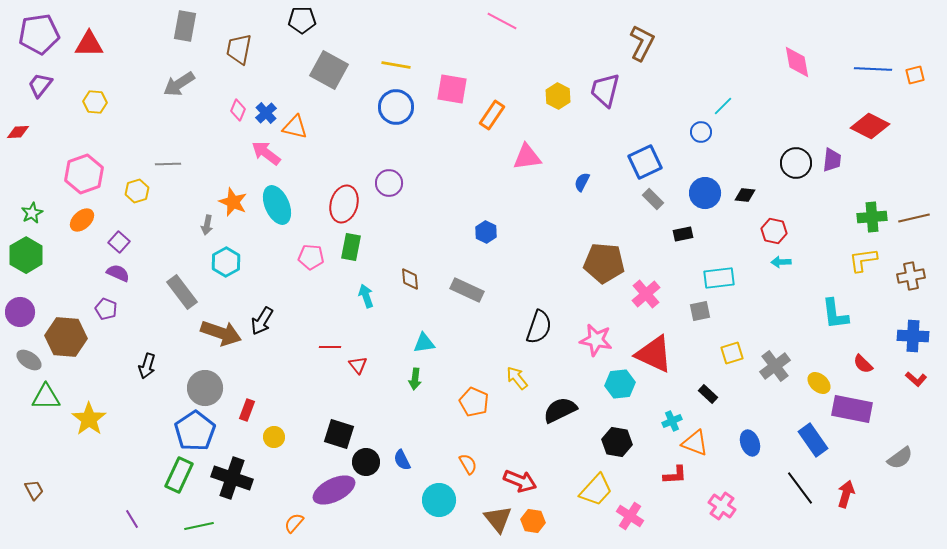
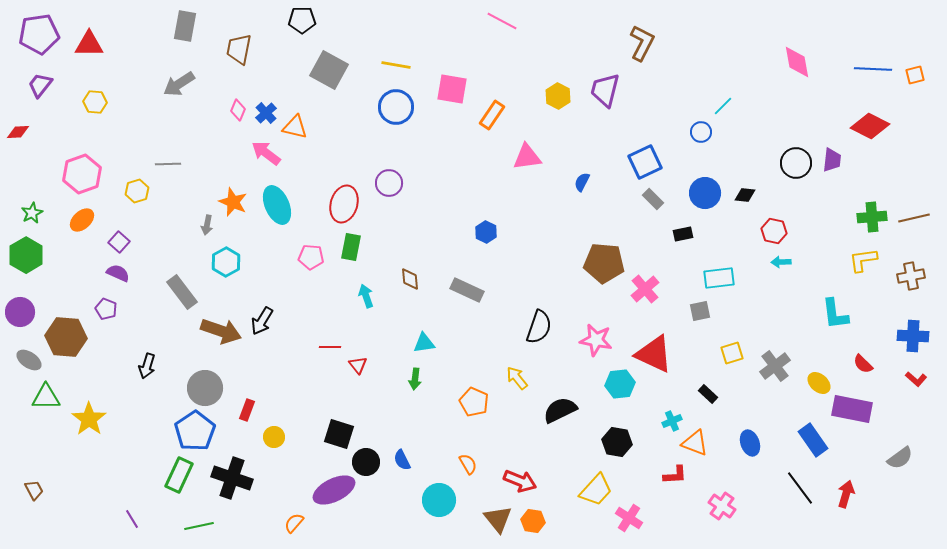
pink hexagon at (84, 174): moved 2 px left
pink cross at (646, 294): moved 1 px left, 5 px up
brown arrow at (221, 333): moved 2 px up
pink cross at (630, 516): moved 1 px left, 2 px down
